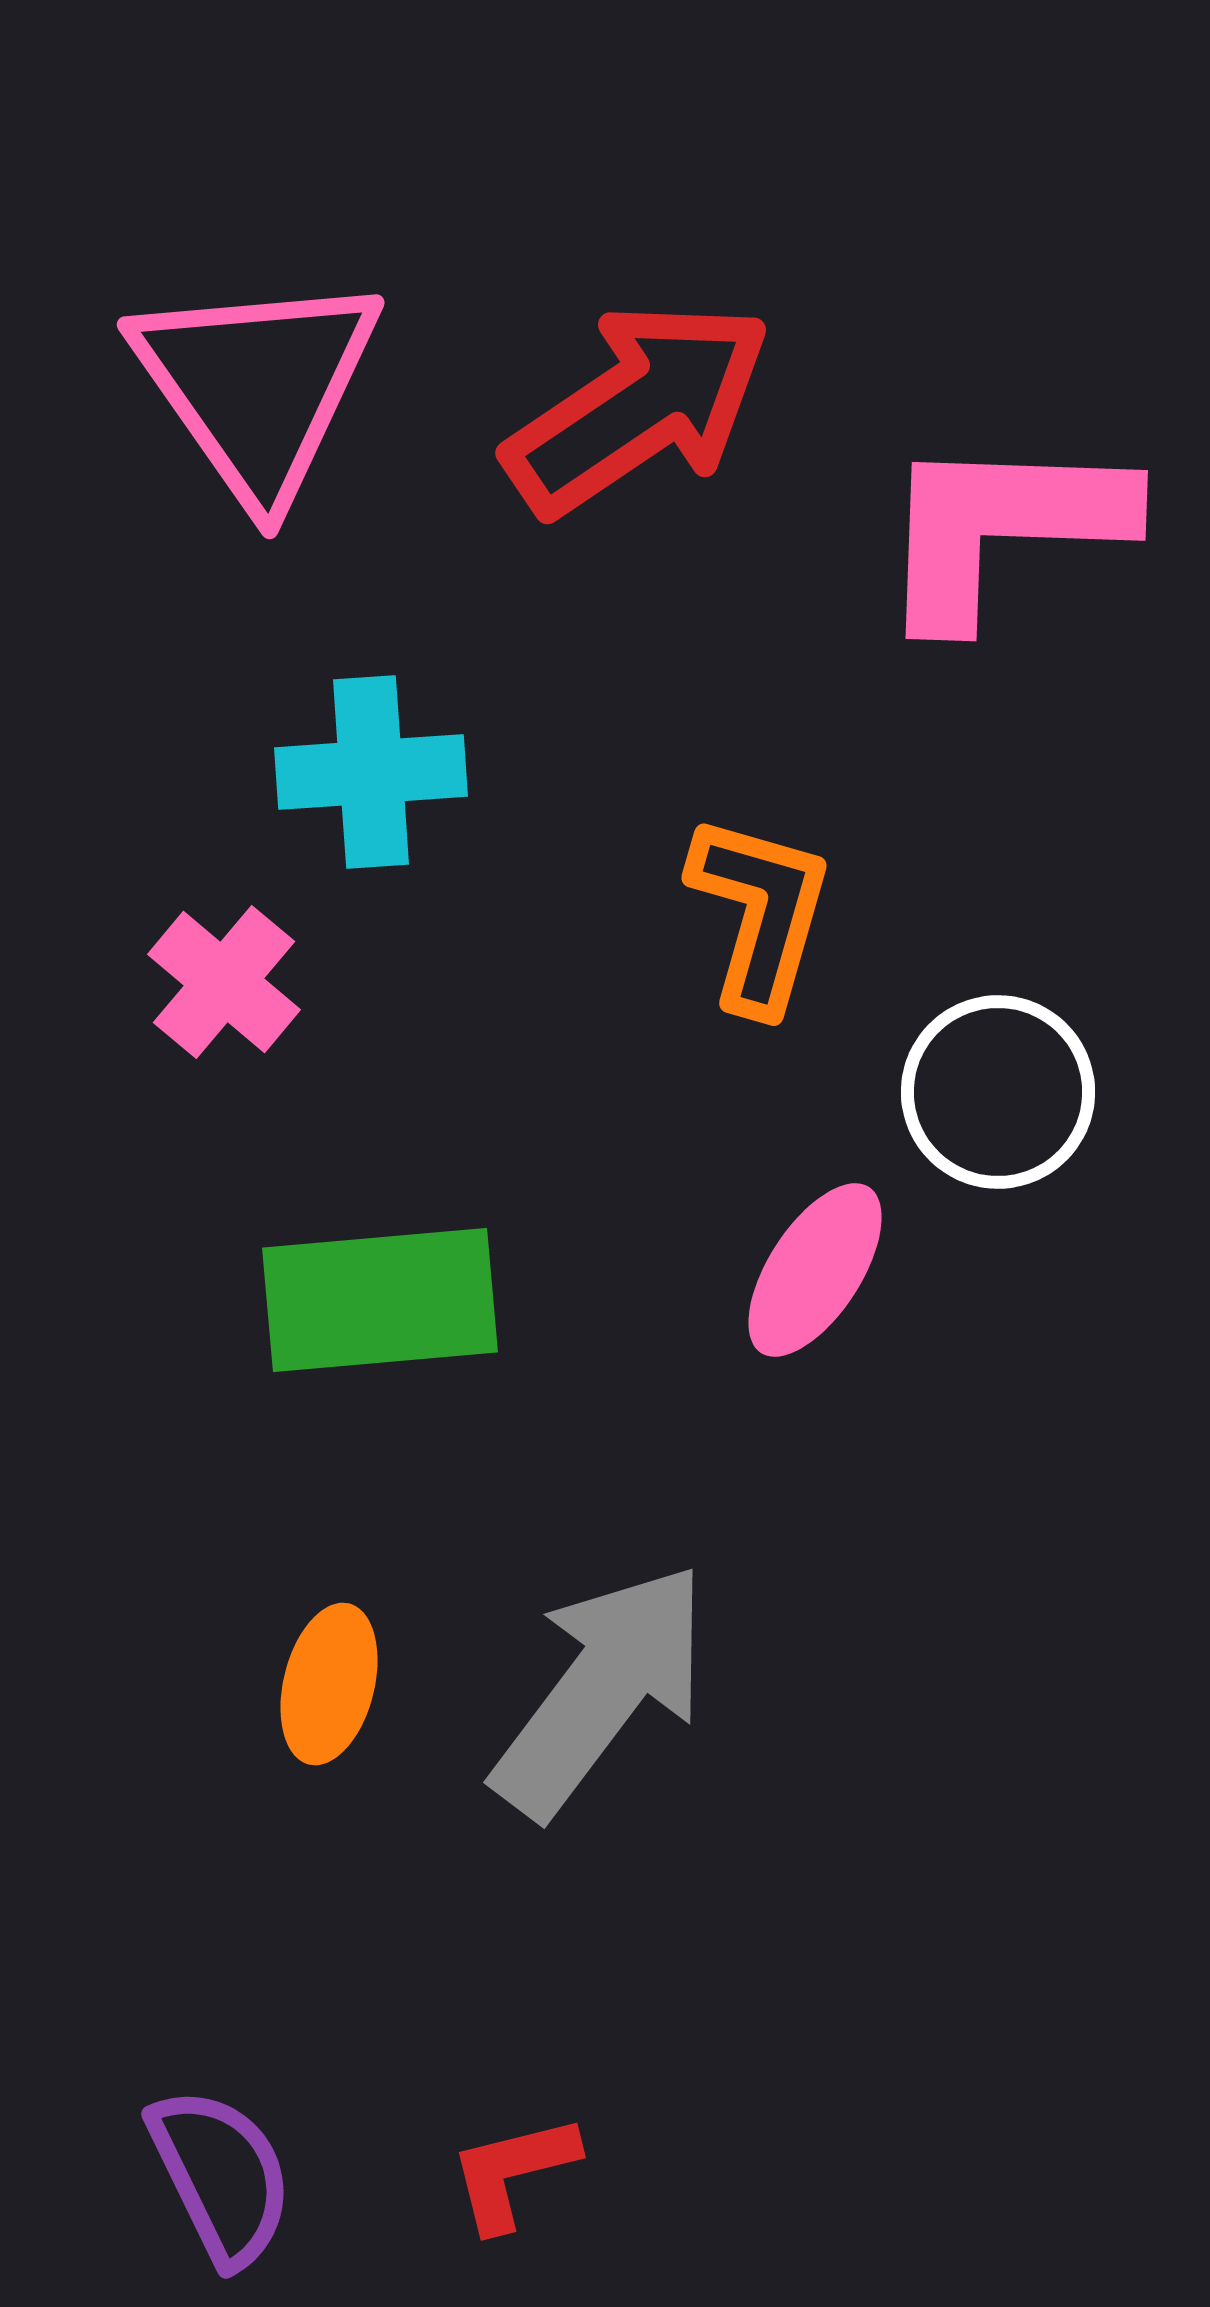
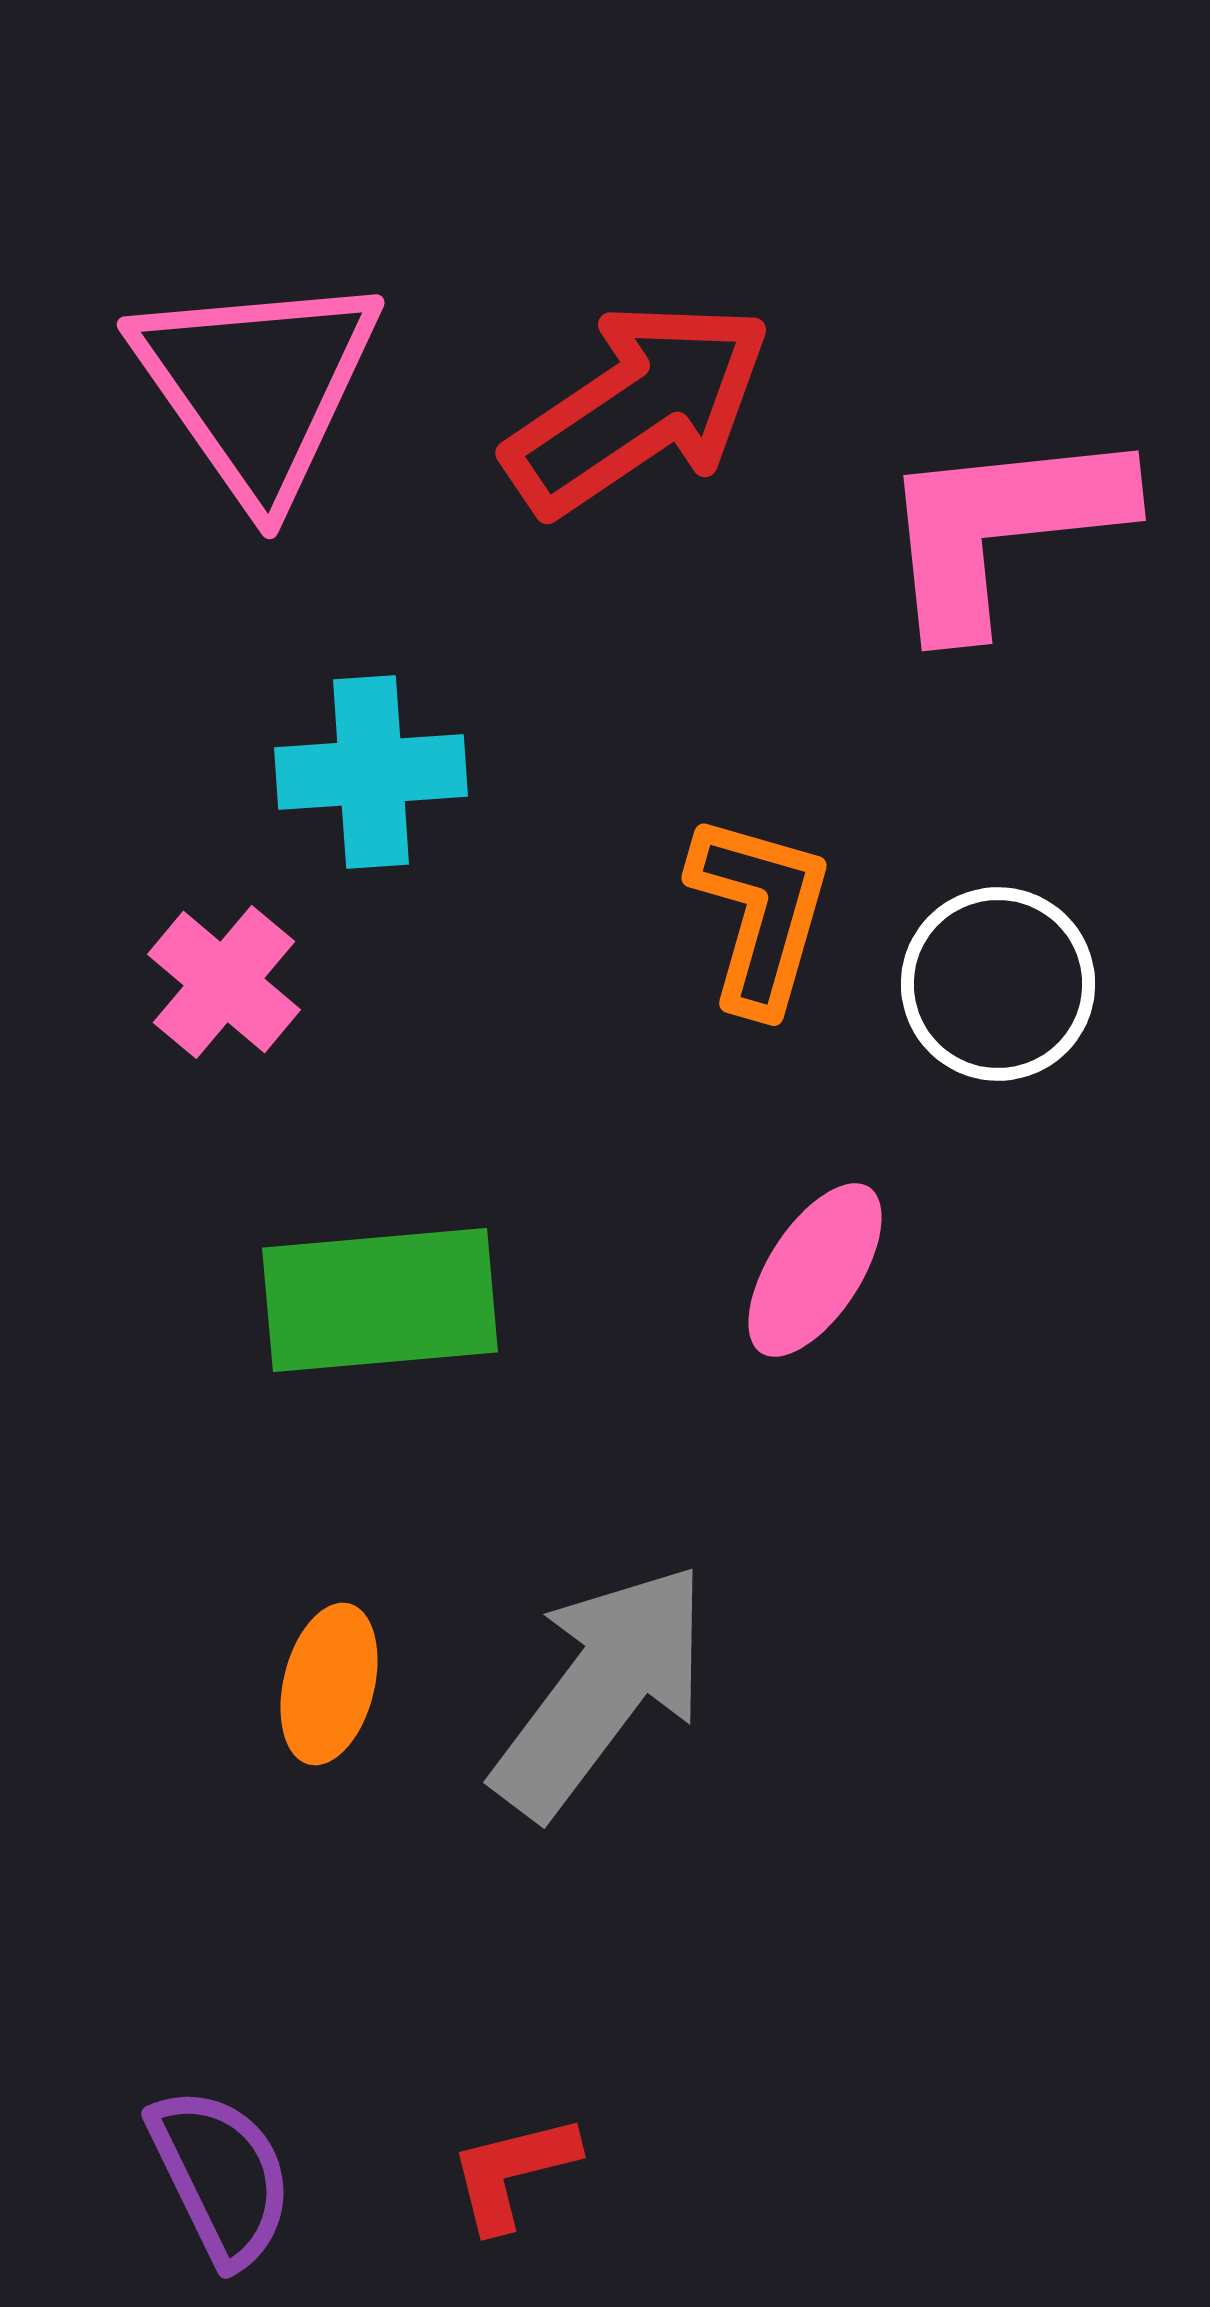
pink L-shape: rotated 8 degrees counterclockwise
white circle: moved 108 px up
